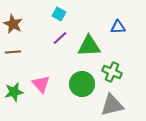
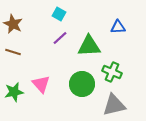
brown line: rotated 21 degrees clockwise
gray triangle: moved 2 px right
